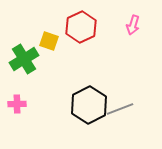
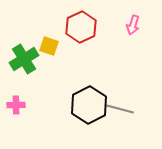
yellow square: moved 5 px down
pink cross: moved 1 px left, 1 px down
gray line: rotated 36 degrees clockwise
